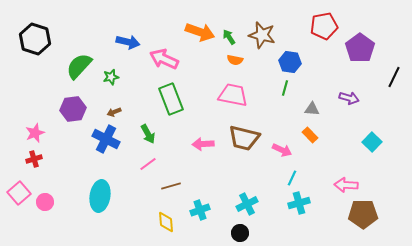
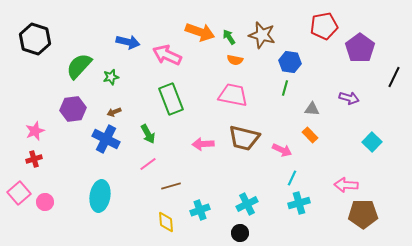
pink arrow at (164, 59): moved 3 px right, 4 px up
pink star at (35, 133): moved 2 px up
